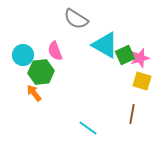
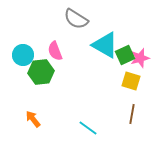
yellow square: moved 11 px left
orange arrow: moved 1 px left, 26 px down
